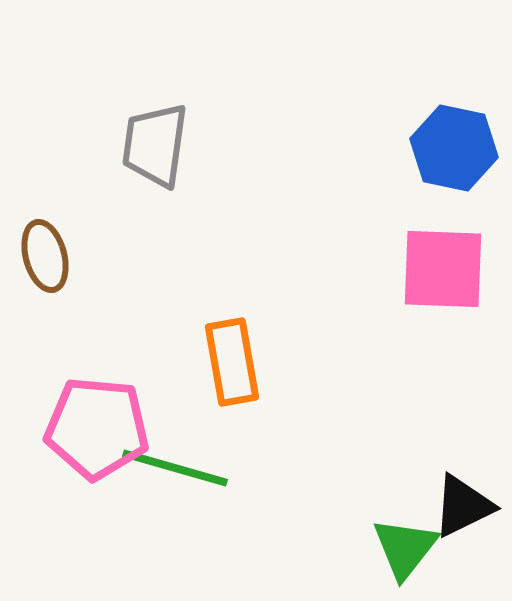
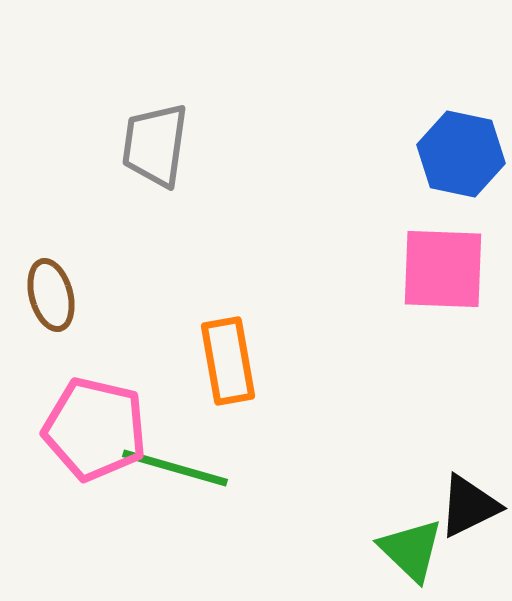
blue hexagon: moved 7 px right, 6 px down
brown ellipse: moved 6 px right, 39 px down
orange rectangle: moved 4 px left, 1 px up
pink pentagon: moved 2 px left, 1 px down; rotated 8 degrees clockwise
black triangle: moved 6 px right
green triangle: moved 6 px right, 2 px down; rotated 24 degrees counterclockwise
